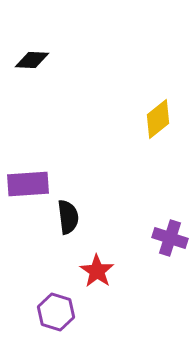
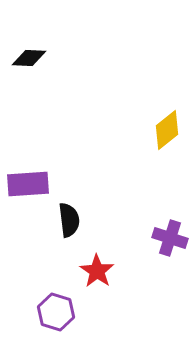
black diamond: moved 3 px left, 2 px up
yellow diamond: moved 9 px right, 11 px down
black semicircle: moved 1 px right, 3 px down
